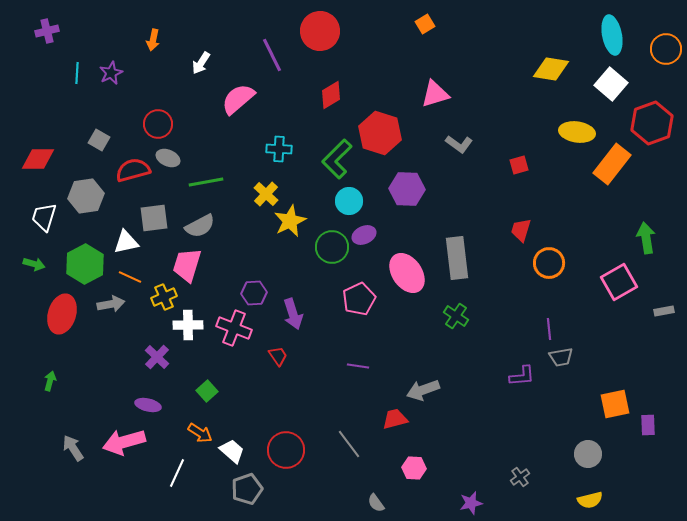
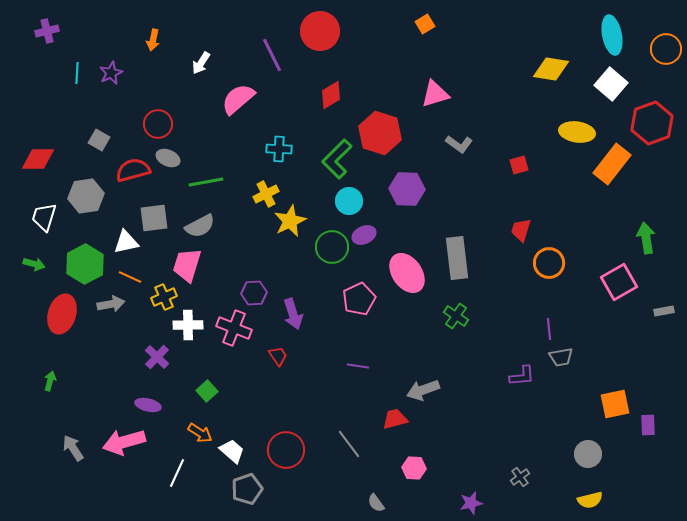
yellow cross at (266, 194): rotated 20 degrees clockwise
